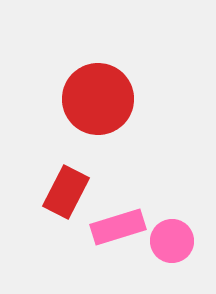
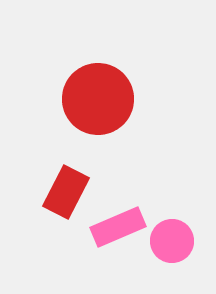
pink rectangle: rotated 6 degrees counterclockwise
